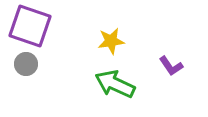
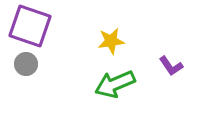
green arrow: rotated 48 degrees counterclockwise
